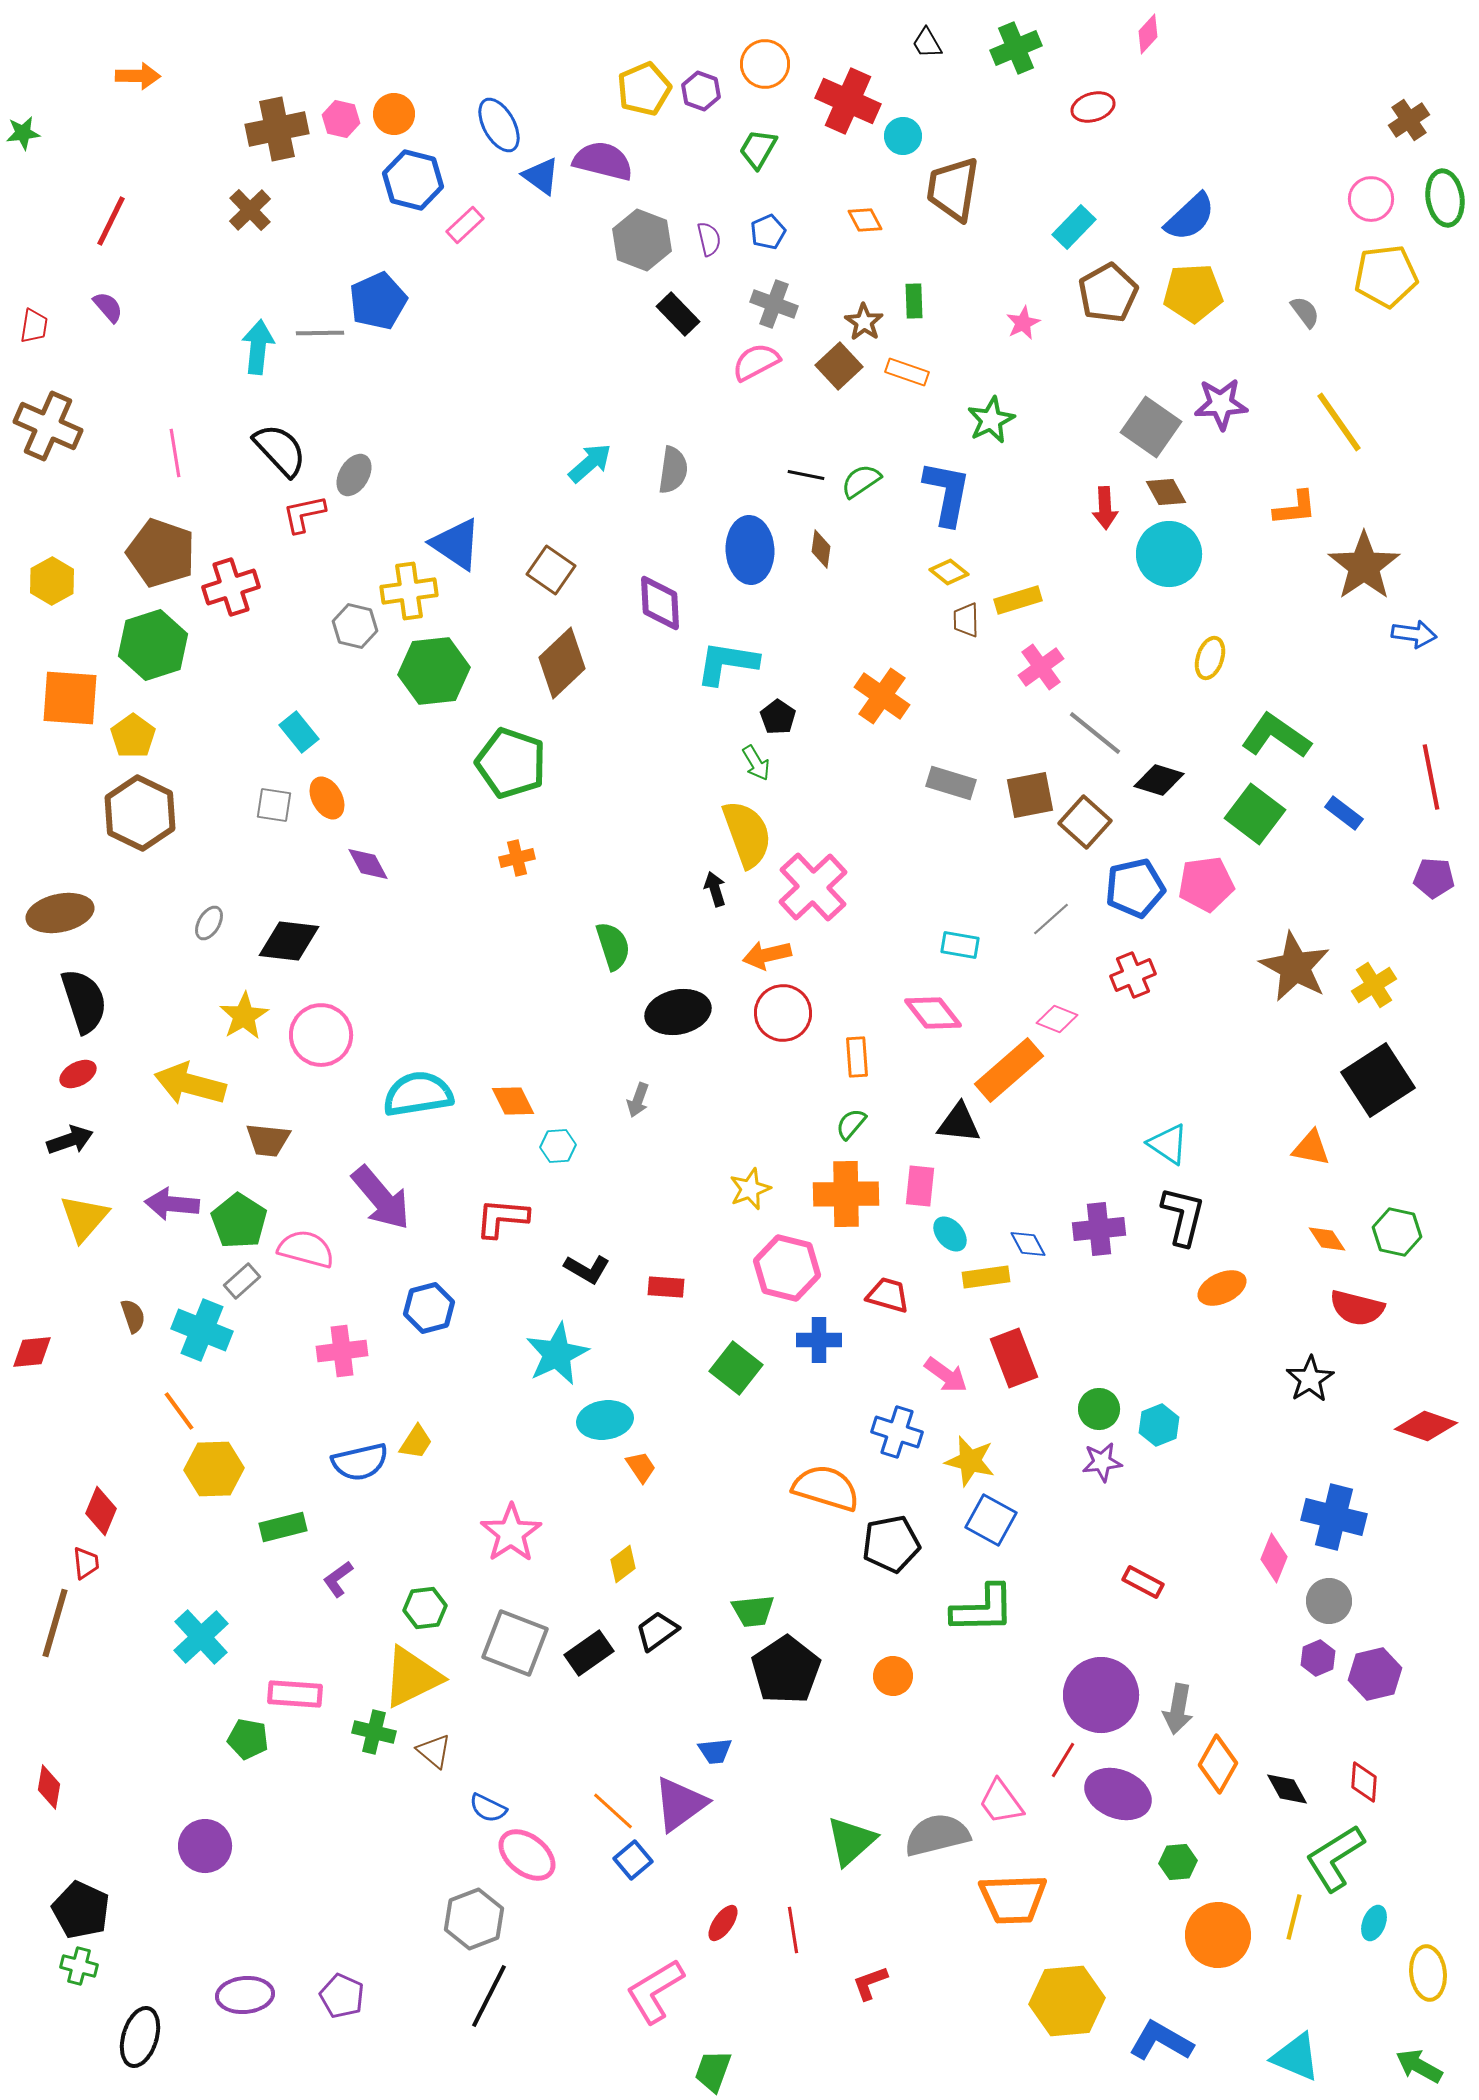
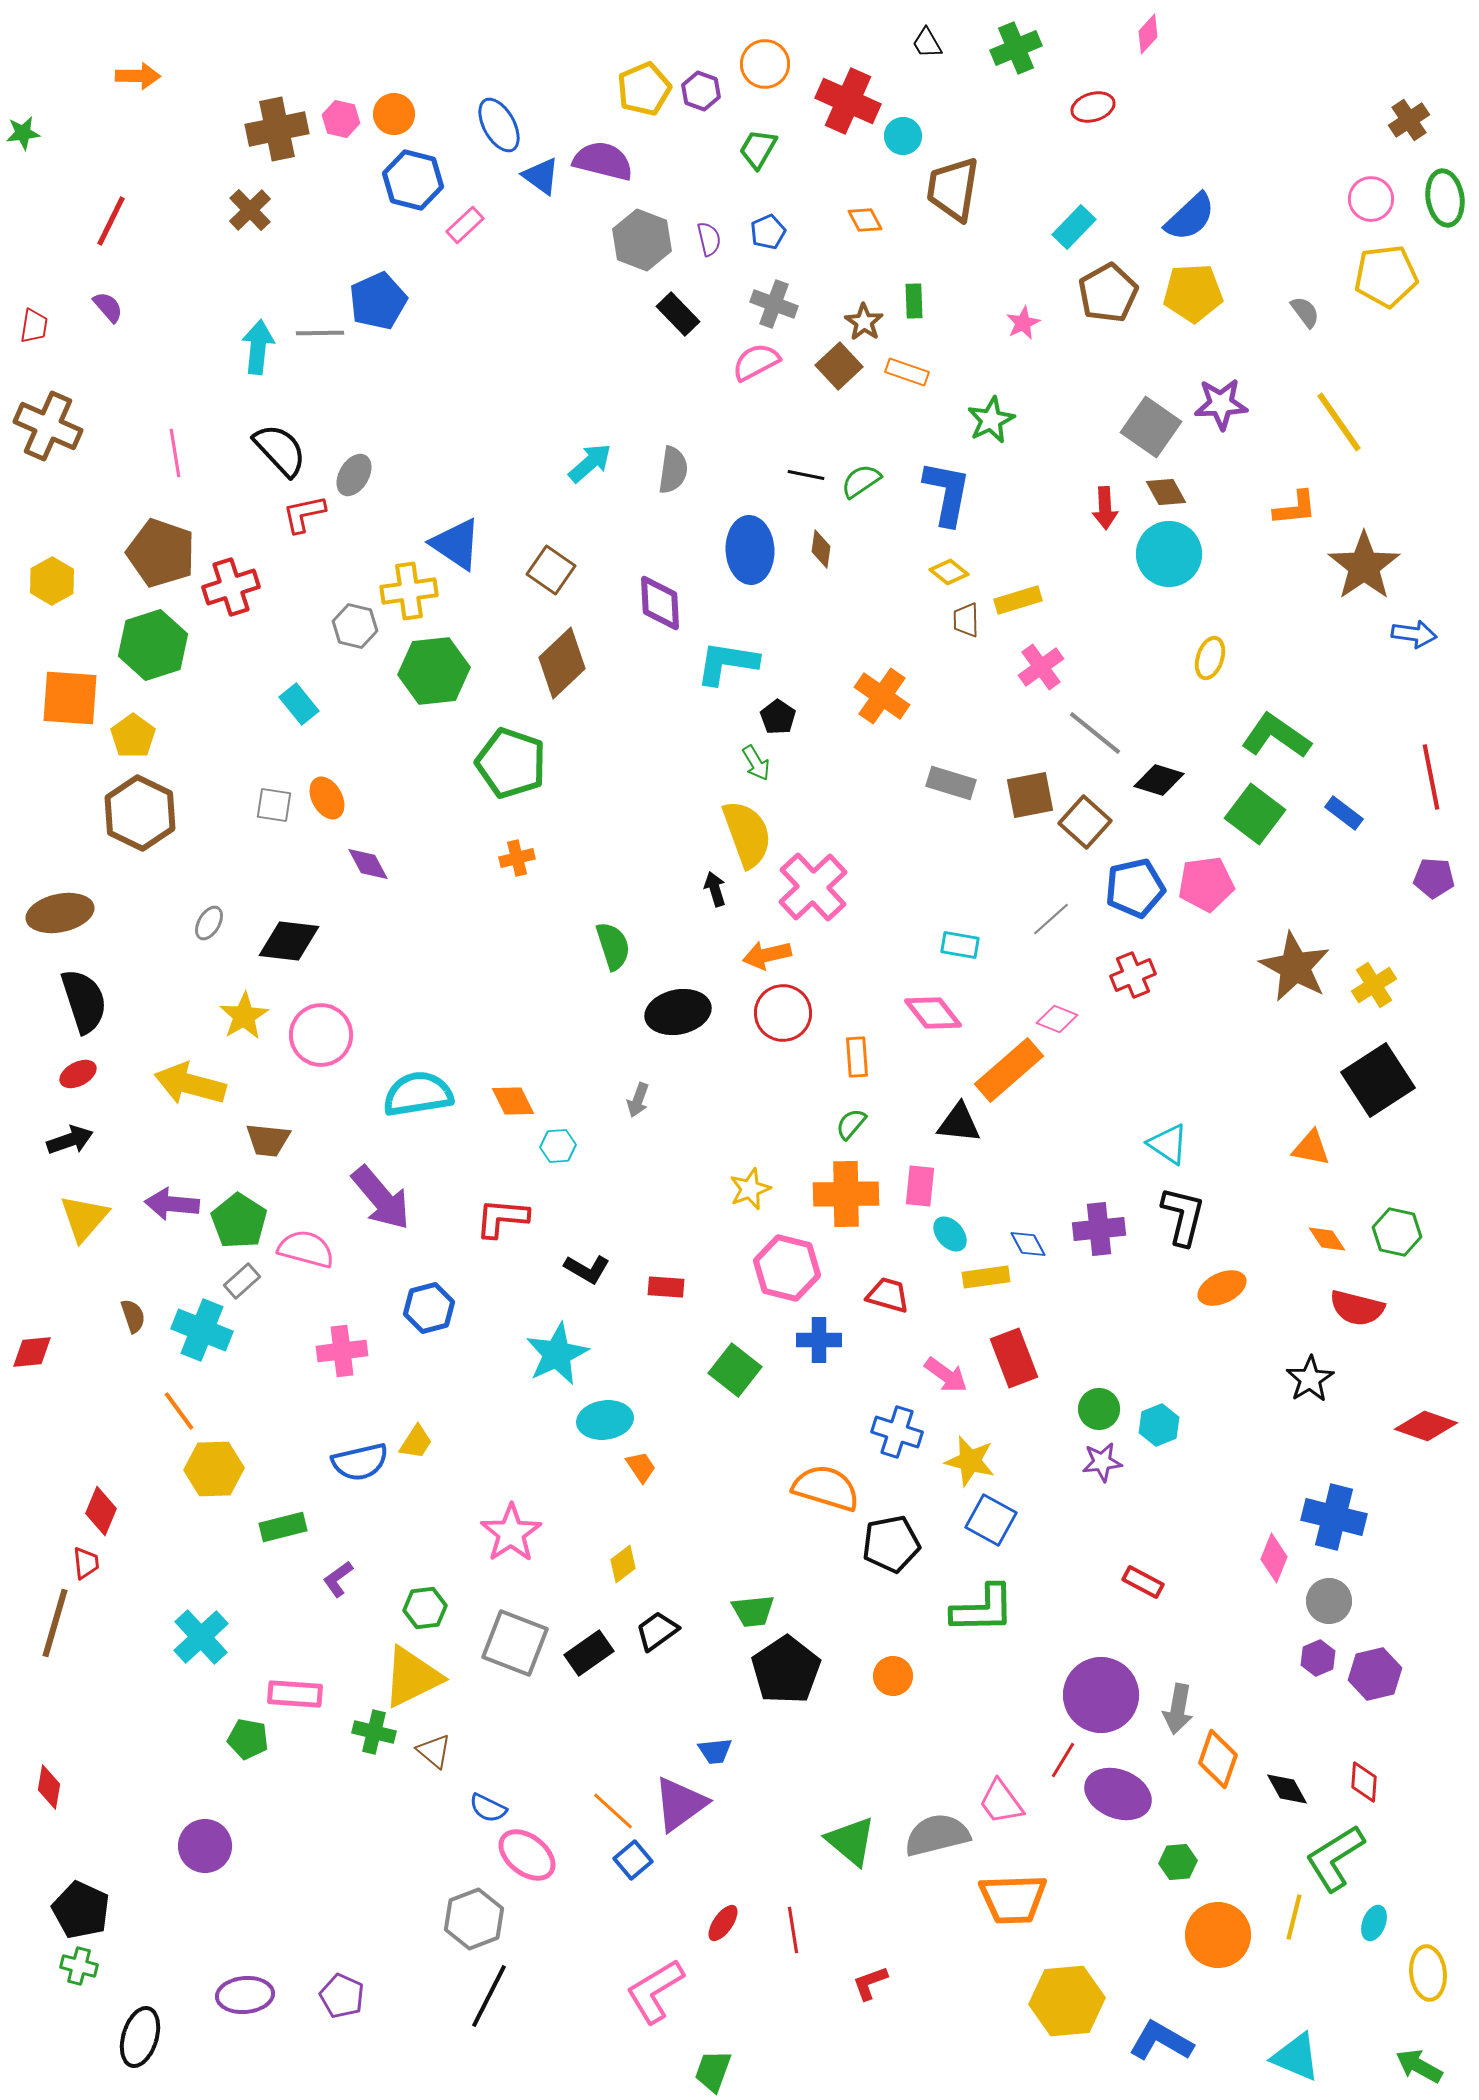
cyan rectangle at (299, 732): moved 28 px up
green square at (736, 1368): moved 1 px left, 2 px down
orange diamond at (1218, 1764): moved 5 px up; rotated 10 degrees counterclockwise
green triangle at (851, 1841): rotated 38 degrees counterclockwise
